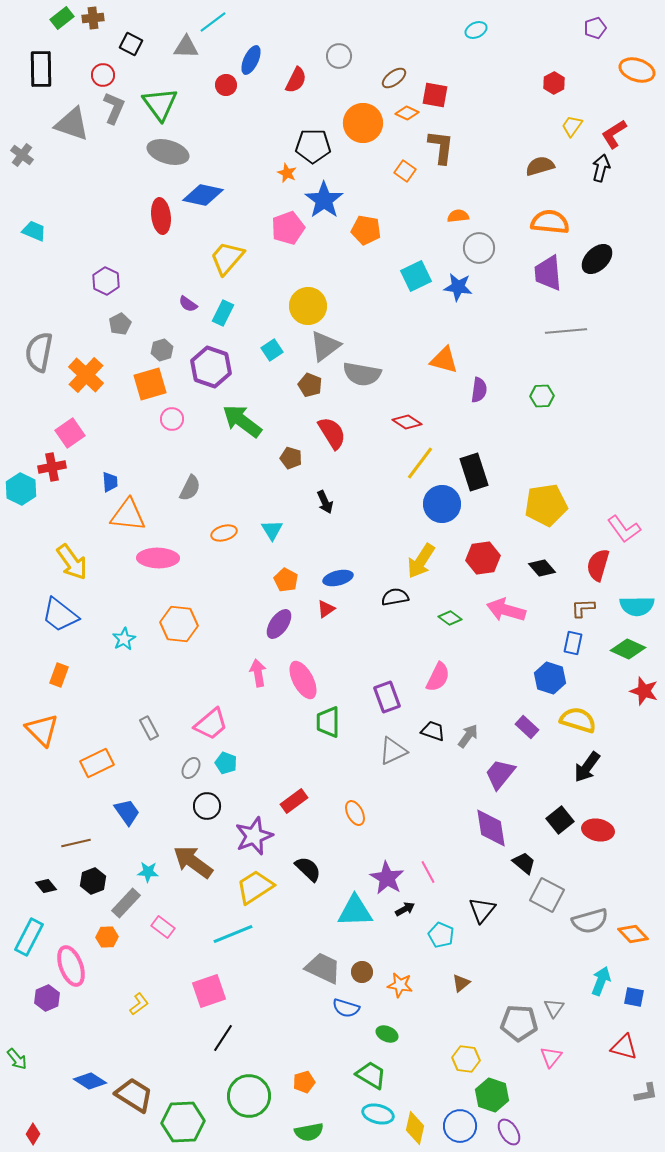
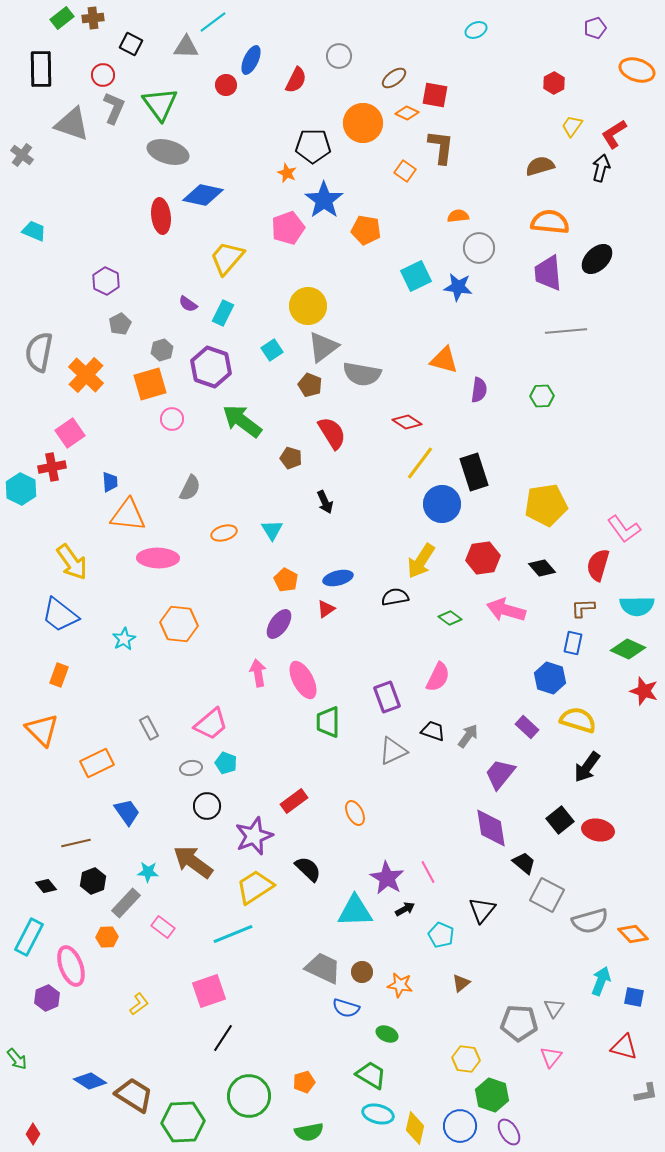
gray triangle at (325, 346): moved 2 px left, 1 px down
gray ellipse at (191, 768): rotated 50 degrees clockwise
